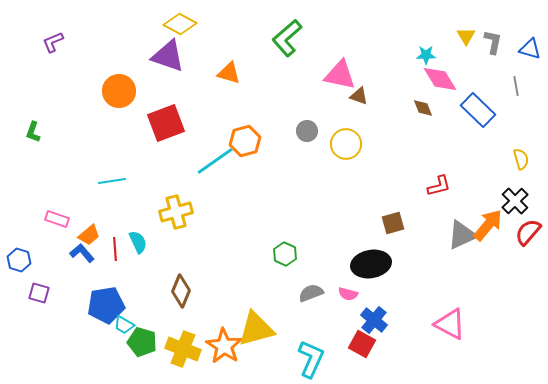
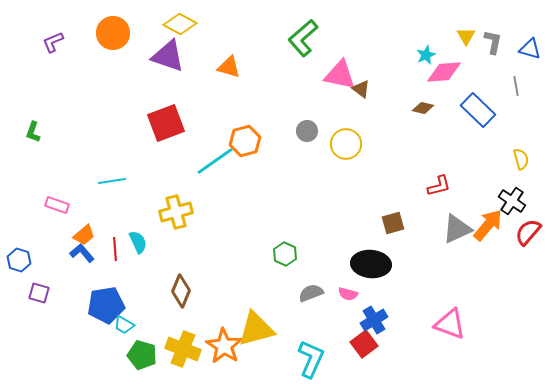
green L-shape at (287, 38): moved 16 px right
cyan star at (426, 55): rotated 24 degrees counterclockwise
orange triangle at (229, 73): moved 6 px up
pink diamond at (440, 79): moved 4 px right, 7 px up; rotated 63 degrees counterclockwise
orange circle at (119, 91): moved 6 px left, 58 px up
brown triangle at (359, 96): moved 2 px right, 7 px up; rotated 18 degrees clockwise
brown diamond at (423, 108): rotated 55 degrees counterclockwise
black cross at (515, 201): moved 3 px left; rotated 12 degrees counterclockwise
pink rectangle at (57, 219): moved 14 px up
orange trapezoid at (89, 235): moved 5 px left
gray triangle at (462, 235): moved 5 px left, 6 px up
black ellipse at (371, 264): rotated 15 degrees clockwise
blue cross at (374, 320): rotated 20 degrees clockwise
pink triangle at (450, 324): rotated 8 degrees counterclockwise
green pentagon at (142, 342): moved 13 px down
red square at (362, 344): moved 2 px right; rotated 24 degrees clockwise
